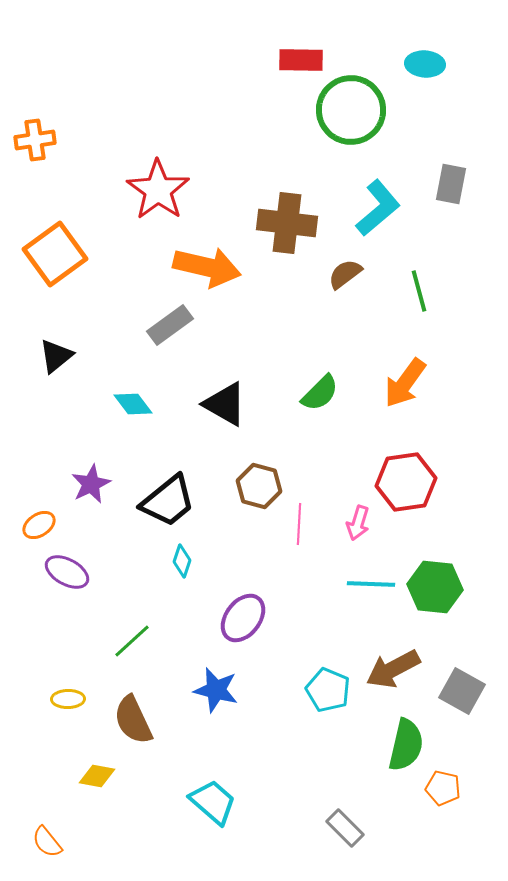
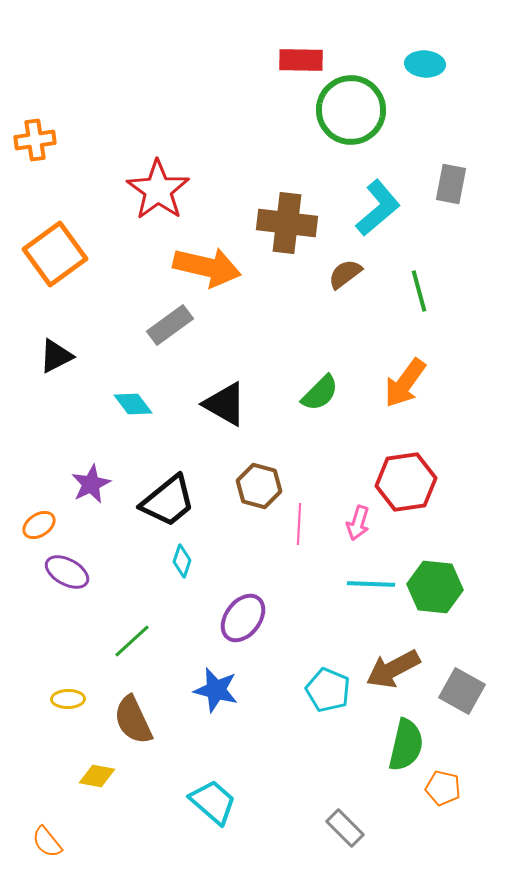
black triangle at (56, 356): rotated 12 degrees clockwise
